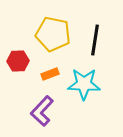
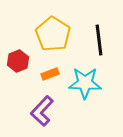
yellow pentagon: rotated 20 degrees clockwise
black line: moved 4 px right; rotated 16 degrees counterclockwise
red hexagon: rotated 20 degrees counterclockwise
cyan star: moved 1 px right, 1 px up
